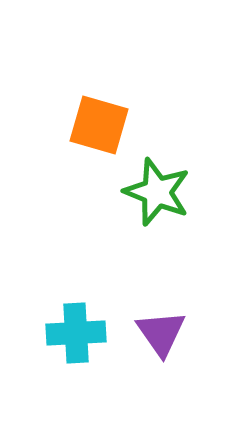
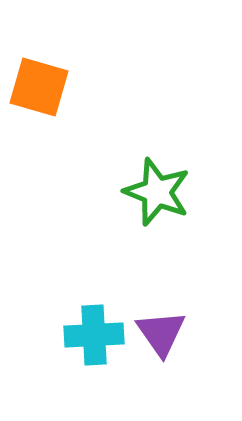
orange square: moved 60 px left, 38 px up
cyan cross: moved 18 px right, 2 px down
